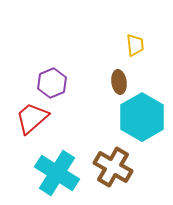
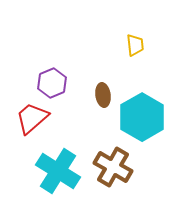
brown ellipse: moved 16 px left, 13 px down
cyan cross: moved 1 px right, 2 px up
